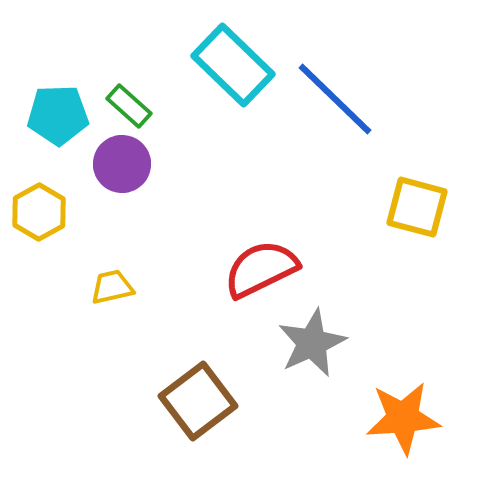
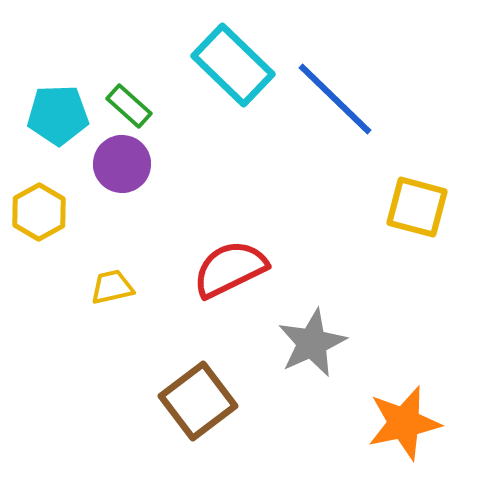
red semicircle: moved 31 px left
orange star: moved 1 px right, 5 px down; rotated 8 degrees counterclockwise
